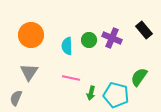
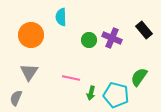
cyan semicircle: moved 6 px left, 29 px up
